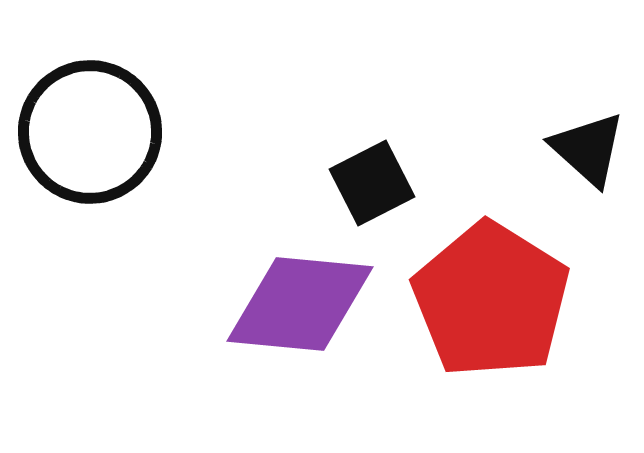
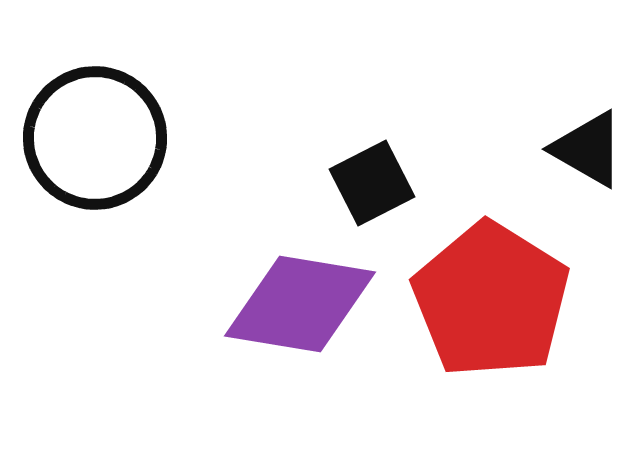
black circle: moved 5 px right, 6 px down
black triangle: rotated 12 degrees counterclockwise
purple diamond: rotated 4 degrees clockwise
